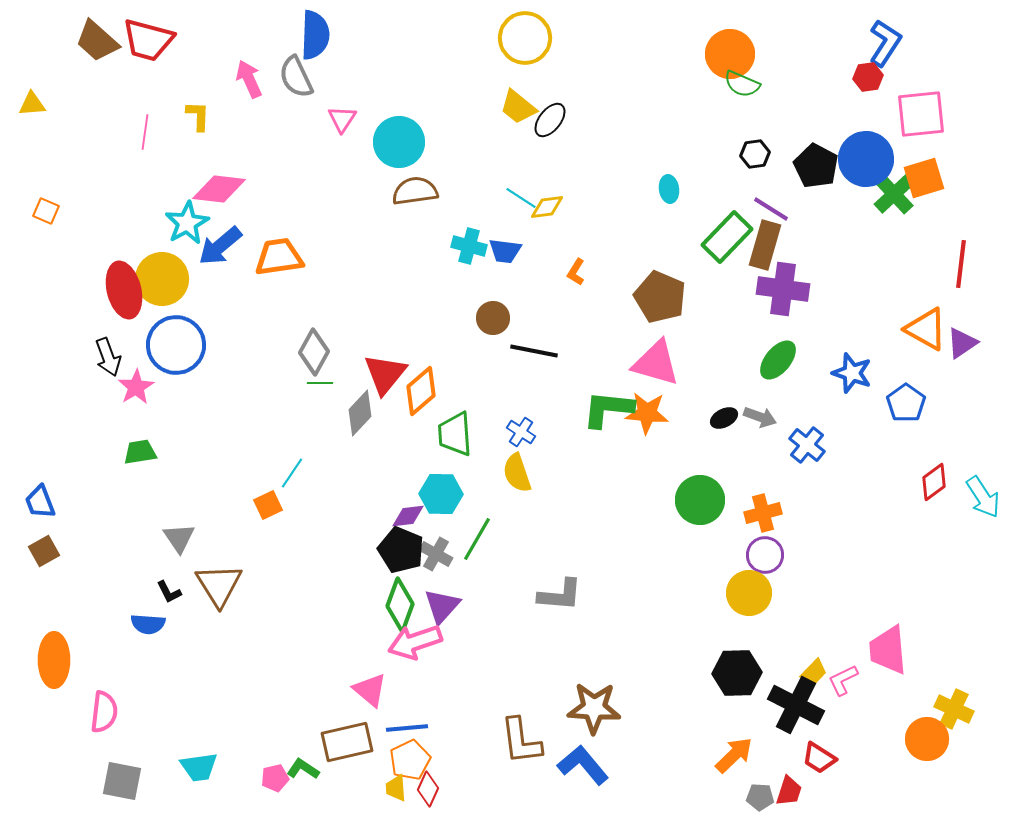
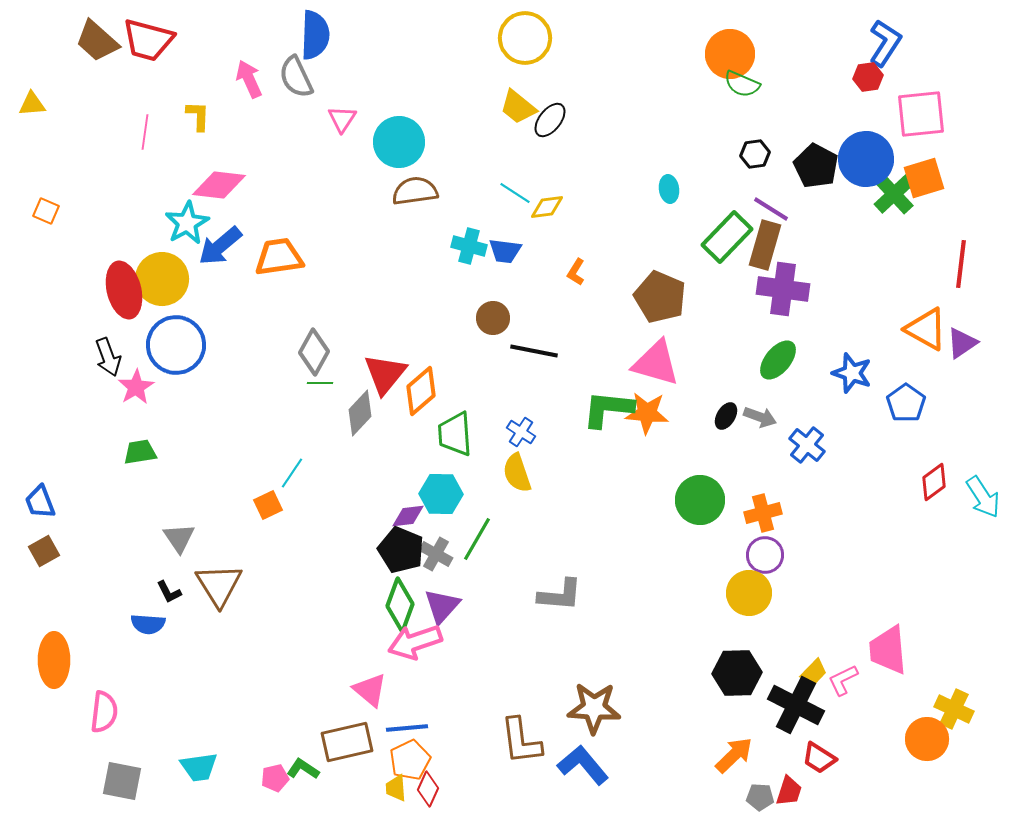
pink diamond at (219, 189): moved 4 px up
cyan line at (521, 198): moved 6 px left, 5 px up
black ellipse at (724, 418): moved 2 px right, 2 px up; rotated 32 degrees counterclockwise
